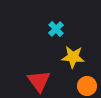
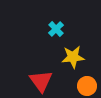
yellow star: rotated 10 degrees counterclockwise
red triangle: moved 2 px right
